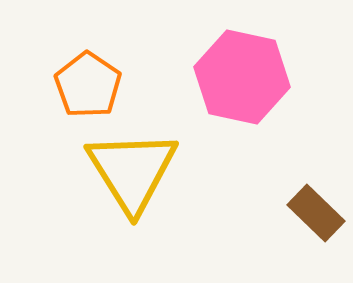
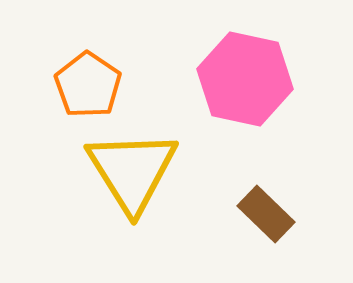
pink hexagon: moved 3 px right, 2 px down
brown rectangle: moved 50 px left, 1 px down
